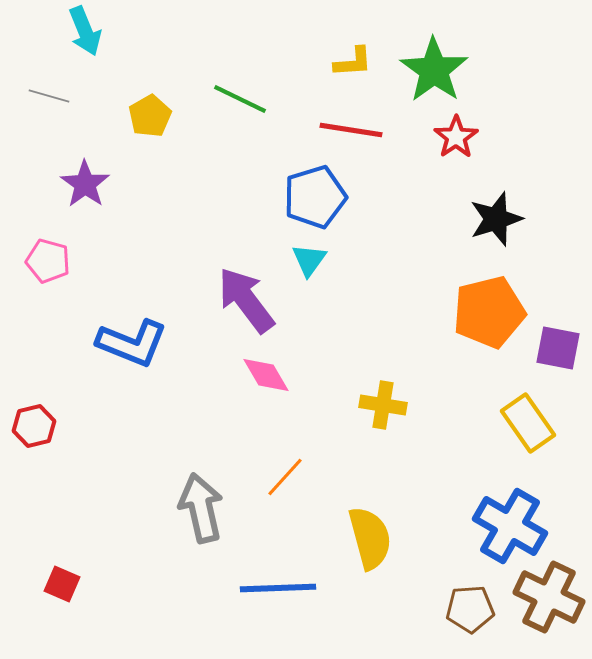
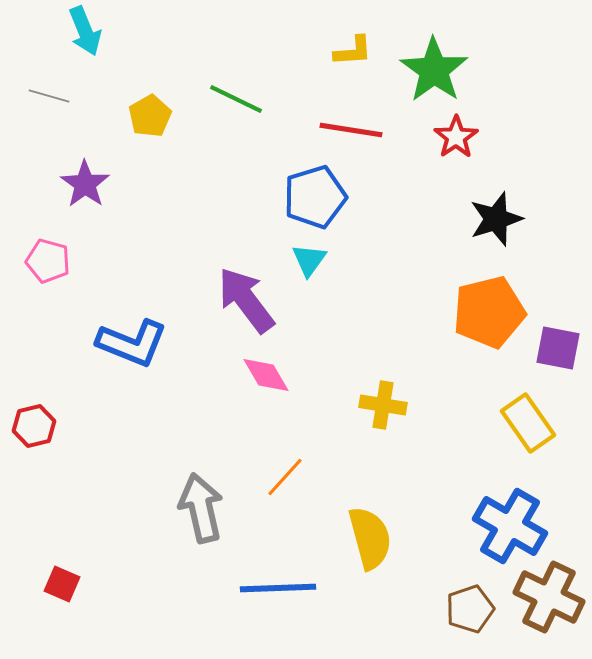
yellow L-shape: moved 11 px up
green line: moved 4 px left
brown pentagon: rotated 15 degrees counterclockwise
